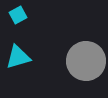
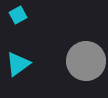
cyan triangle: moved 7 px down; rotated 20 degrees counterclockwise
